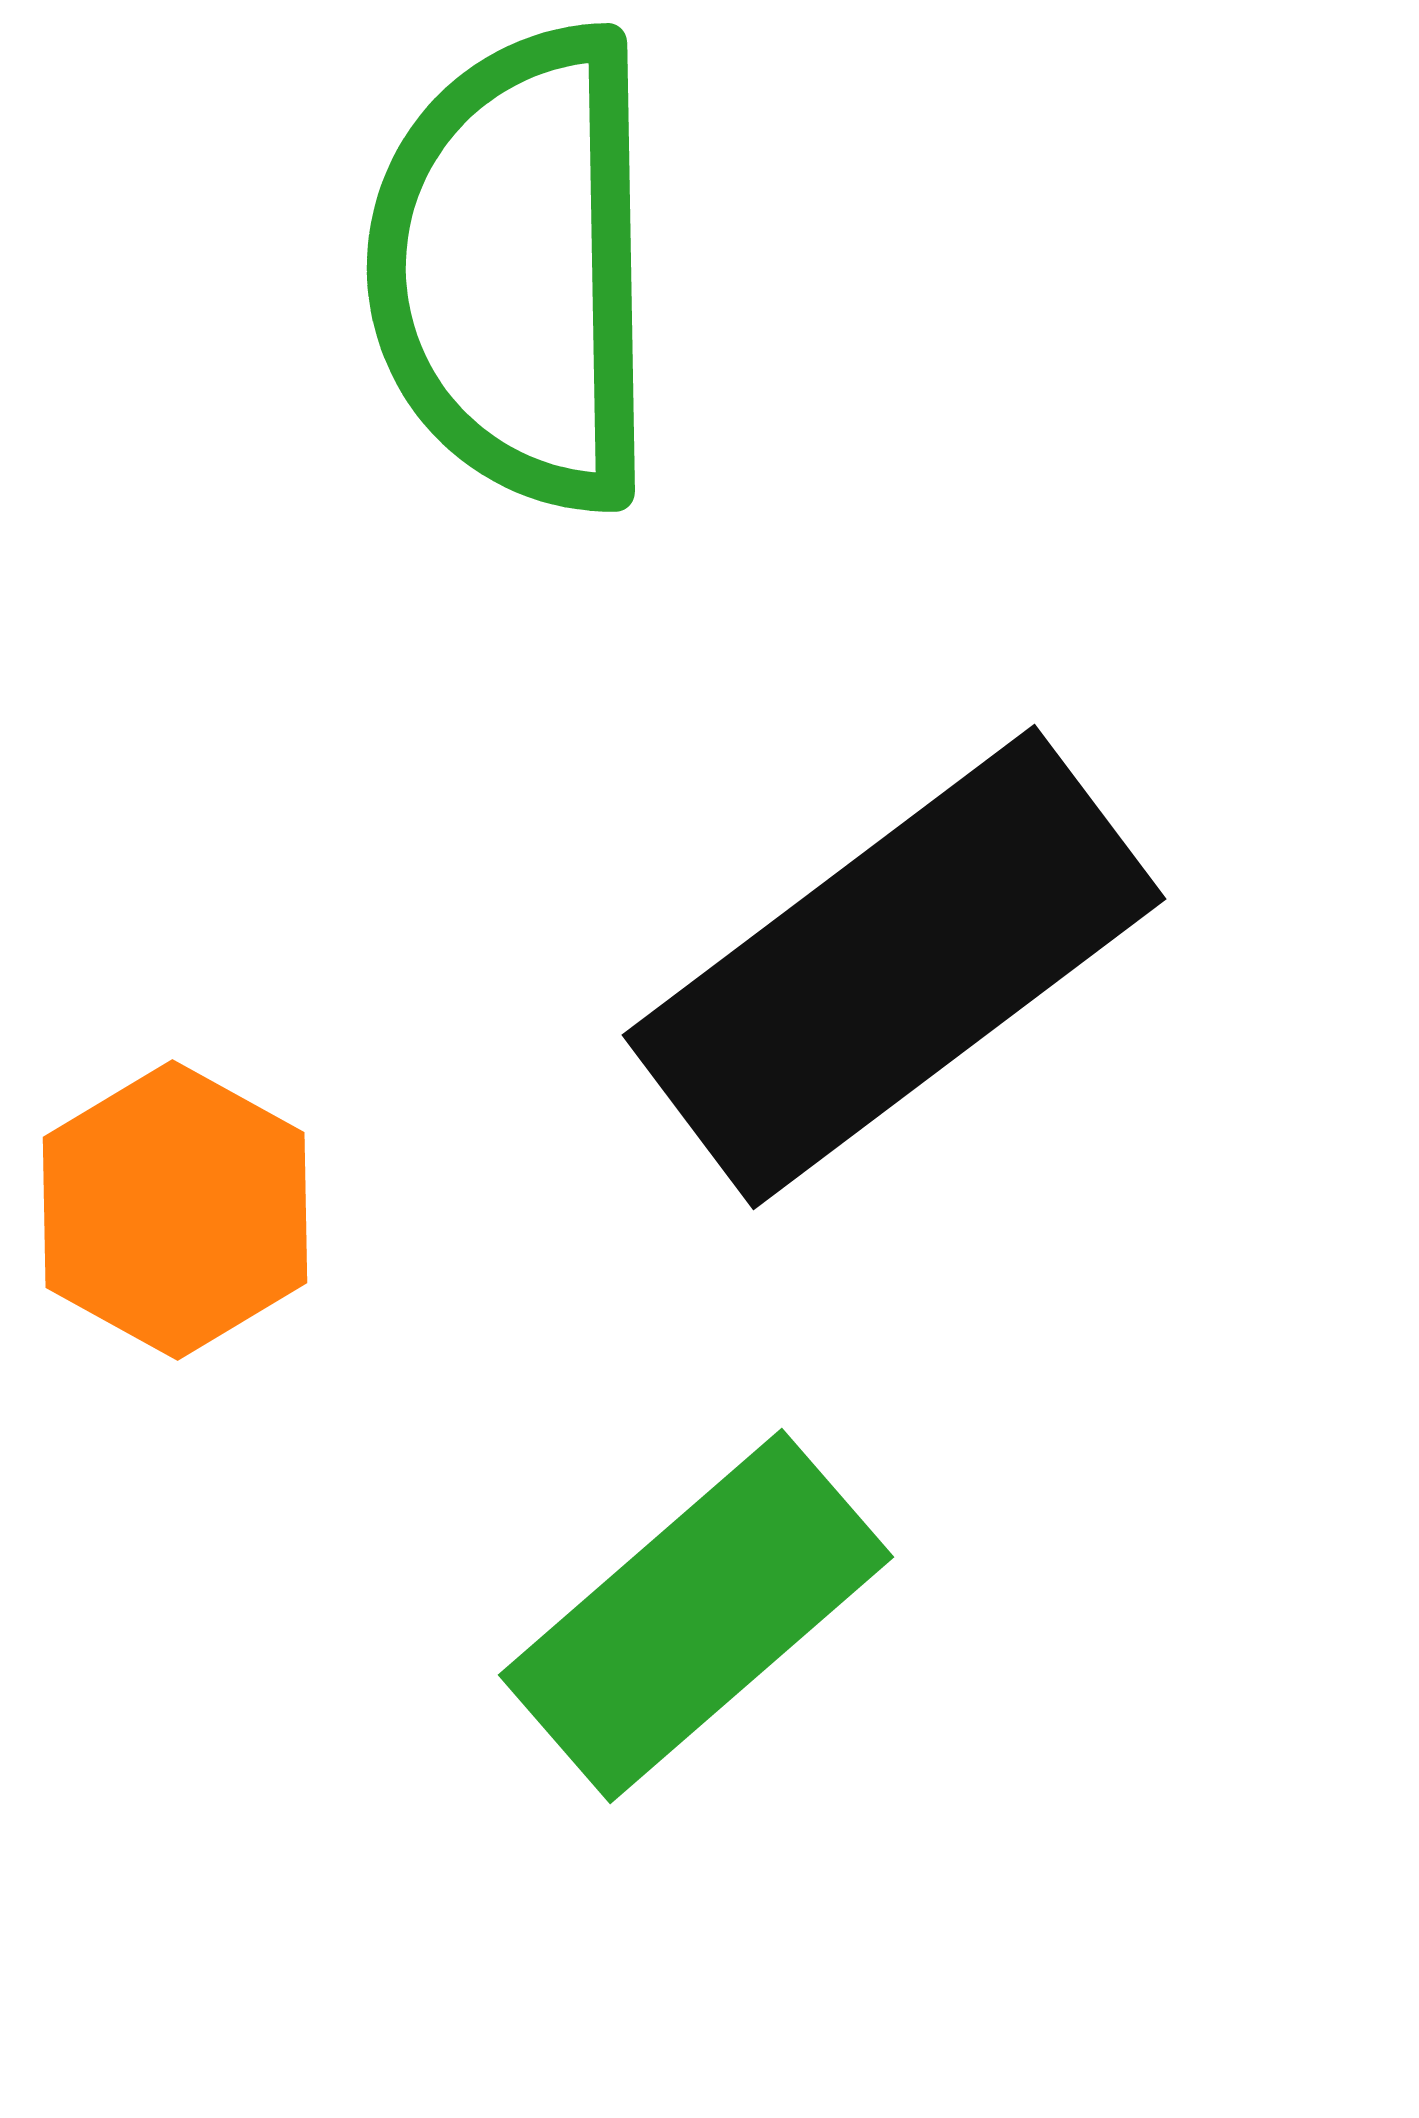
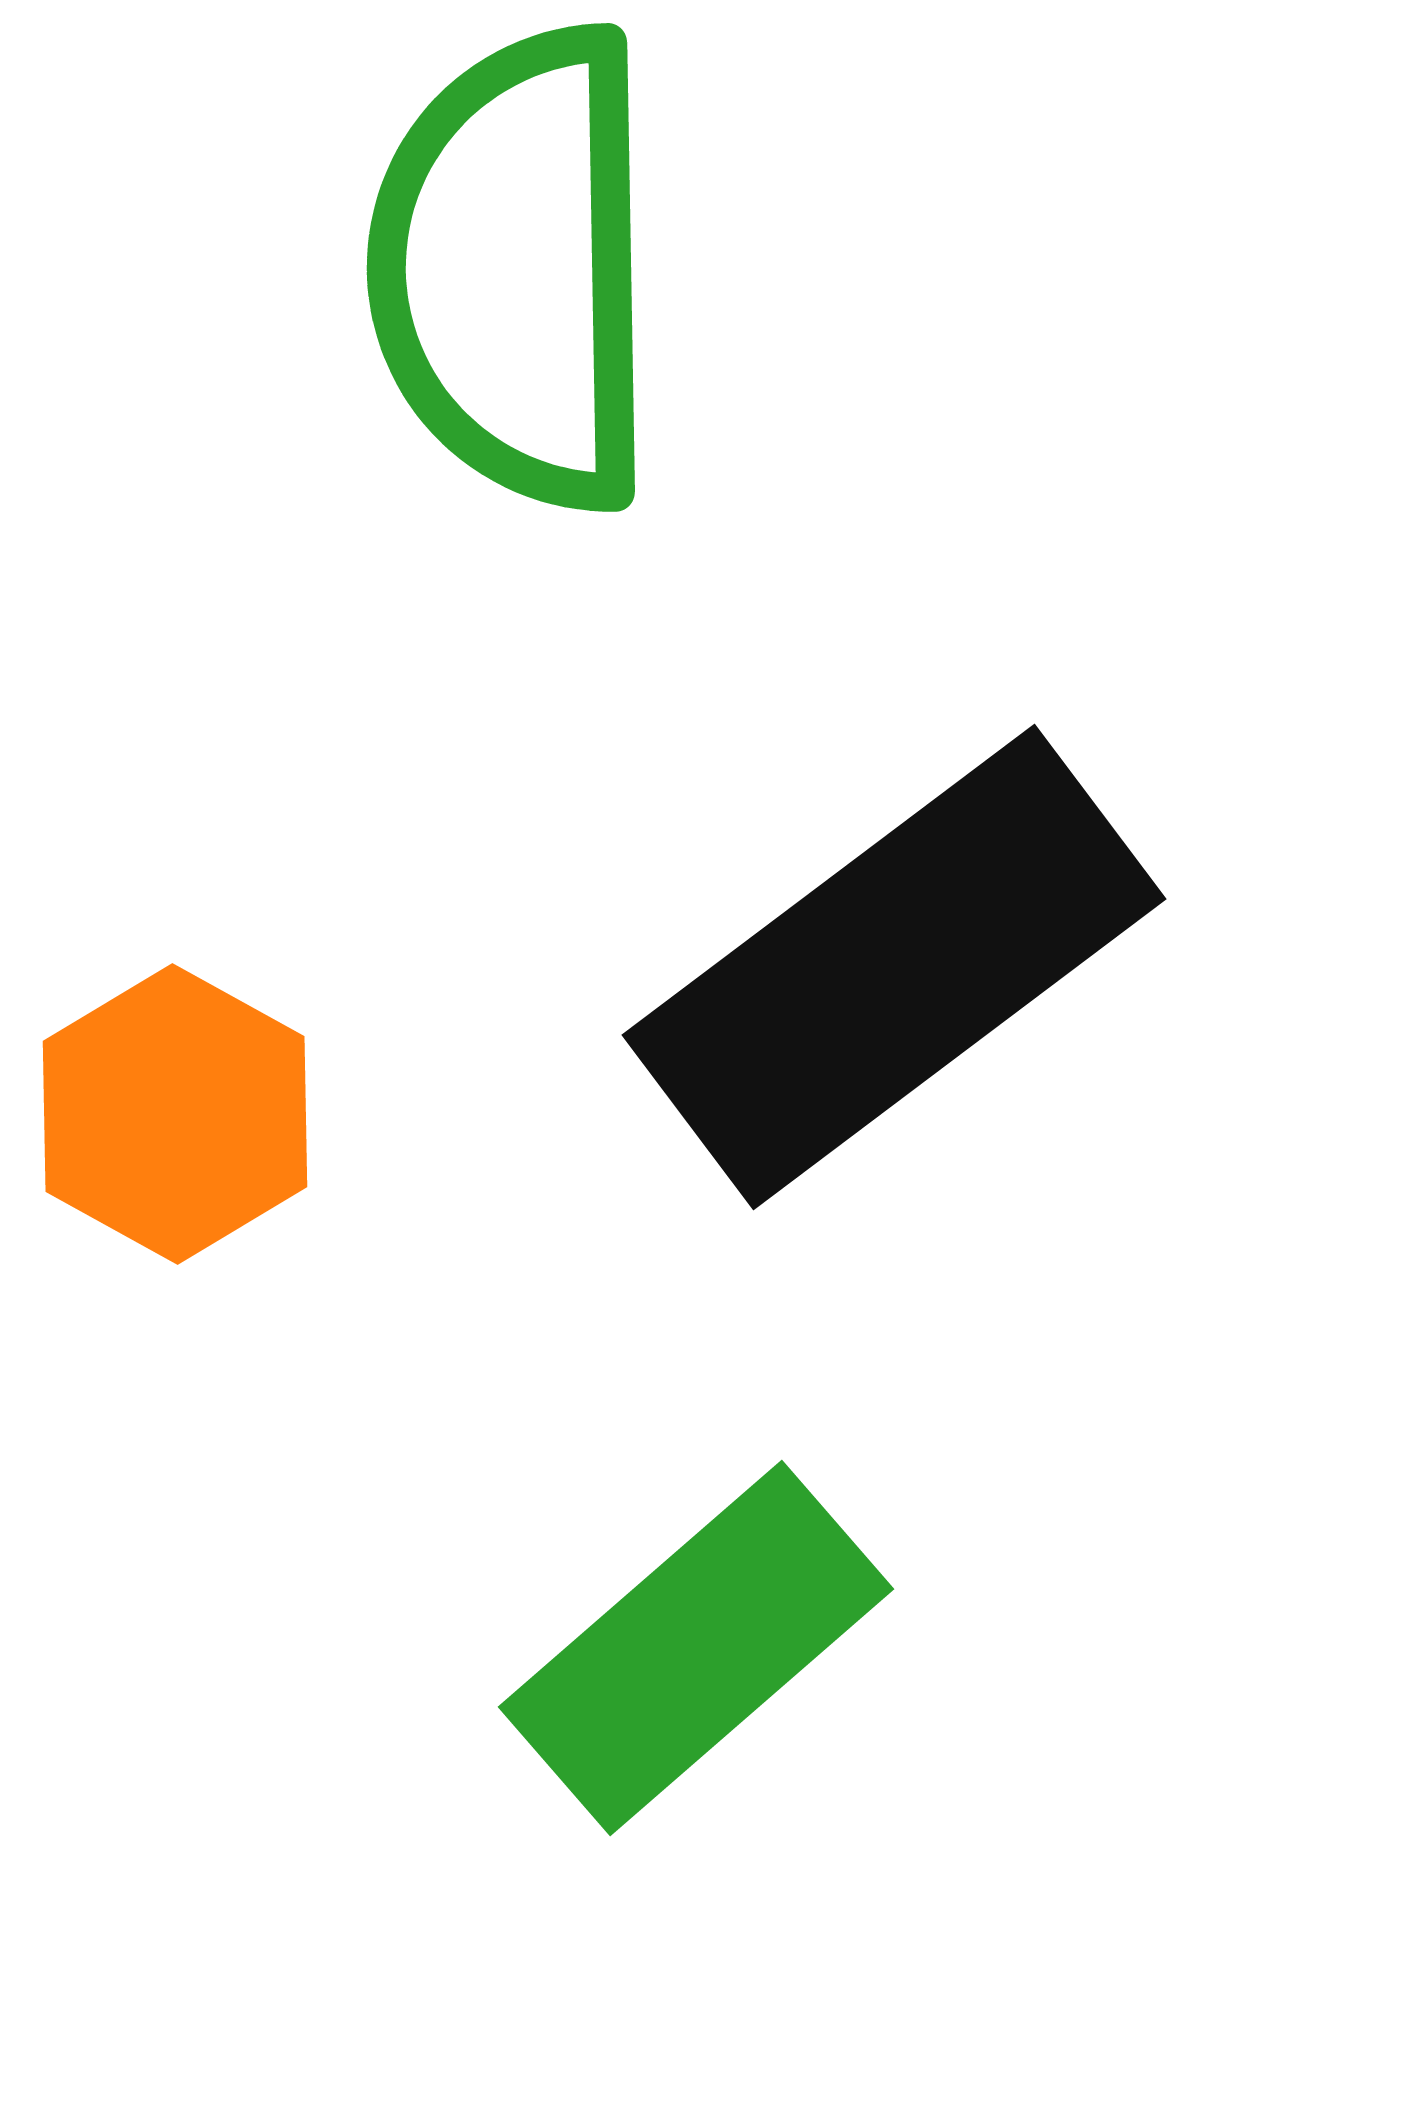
orange hexagon: moved 96 px up
green rectangle: moved 32 px down
